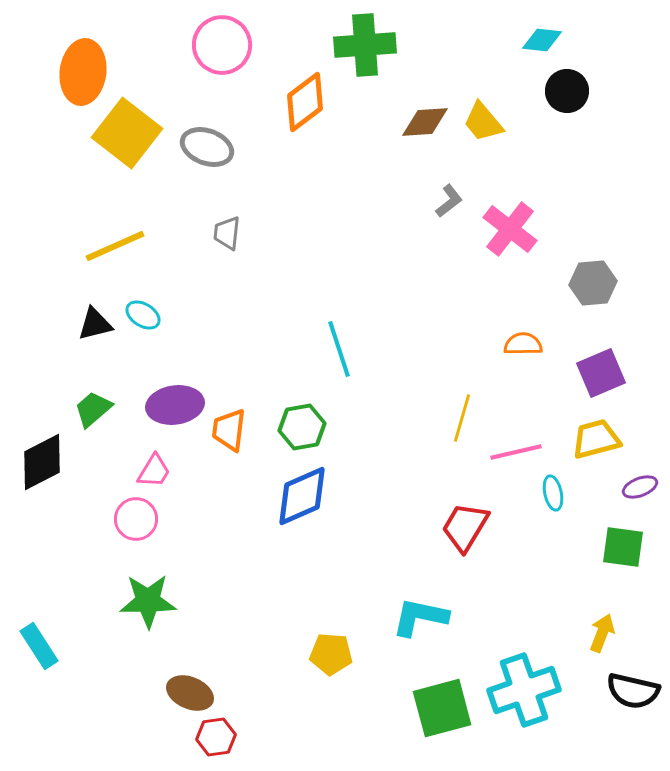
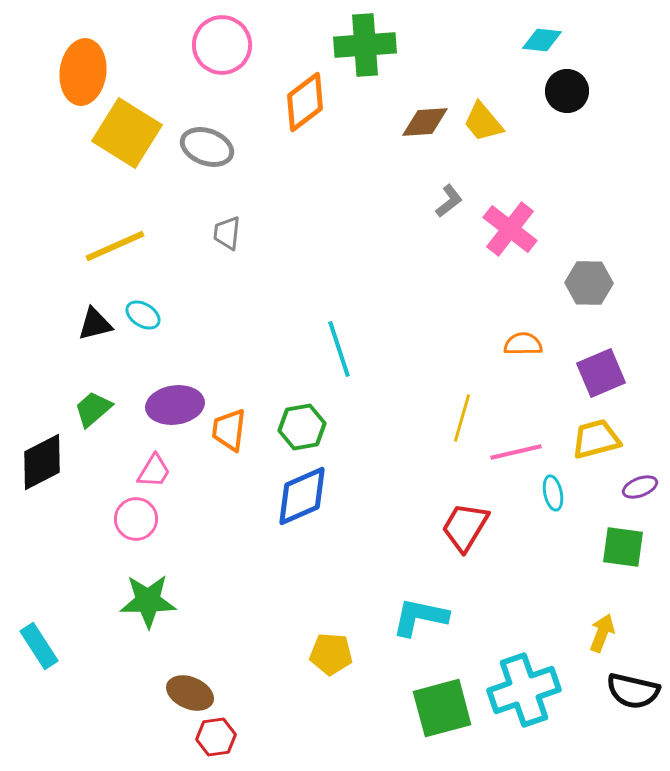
yellow square at (127, 133): rotated 6 degrees counterclockwise
gray hexagon at (593, 283): moved 4 px left; rotated 6 degrees clockwise
